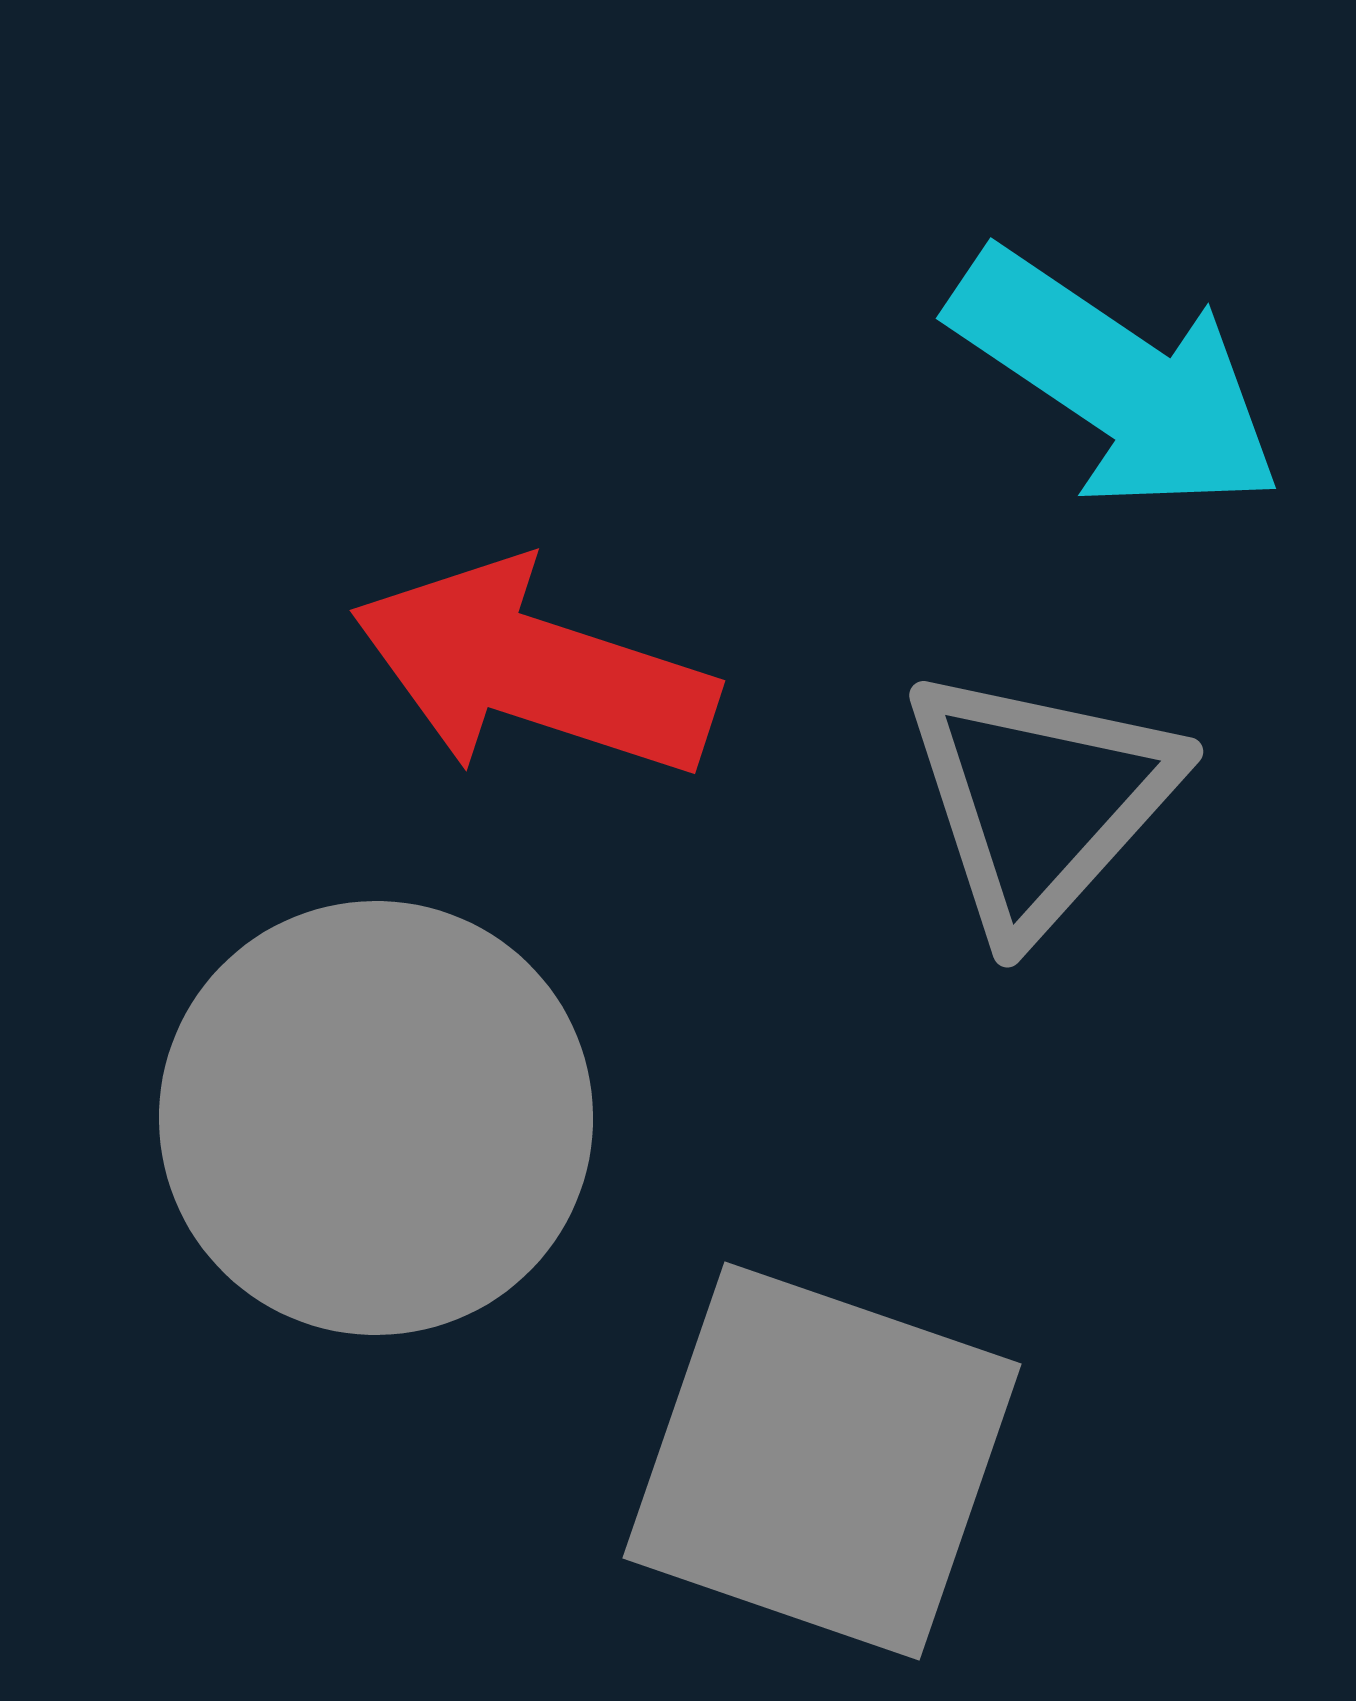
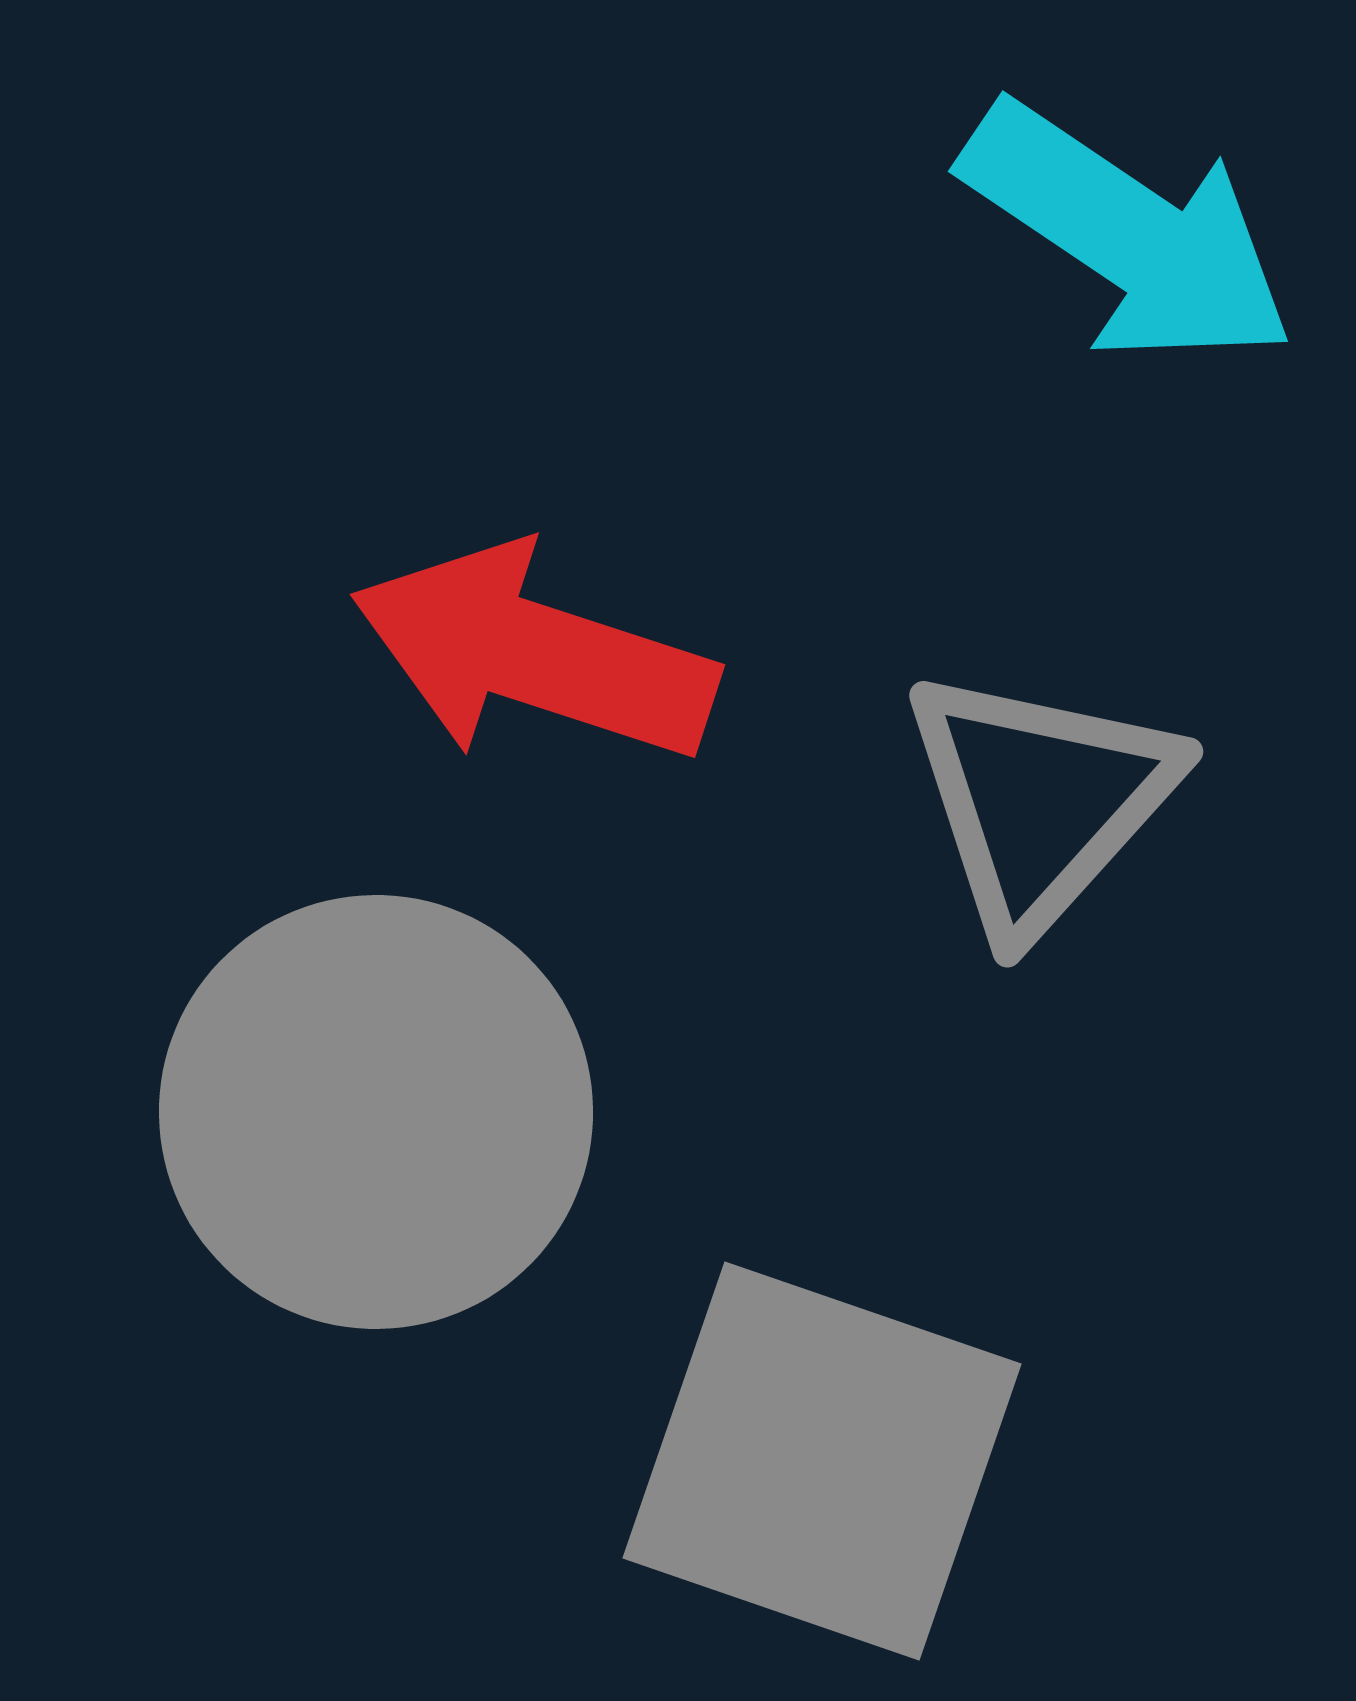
cyan arrow: moved 12 px right, 147 px up
red arrow: moved 16 px up
gray circle: moved 6 px up
